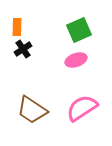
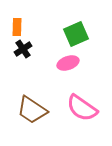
green square: moved 3 px left, 4 px down
pink ellipse: moved 8 px left, 3 px down
pink semicircle: rotated 112 degrees counterclockwise
